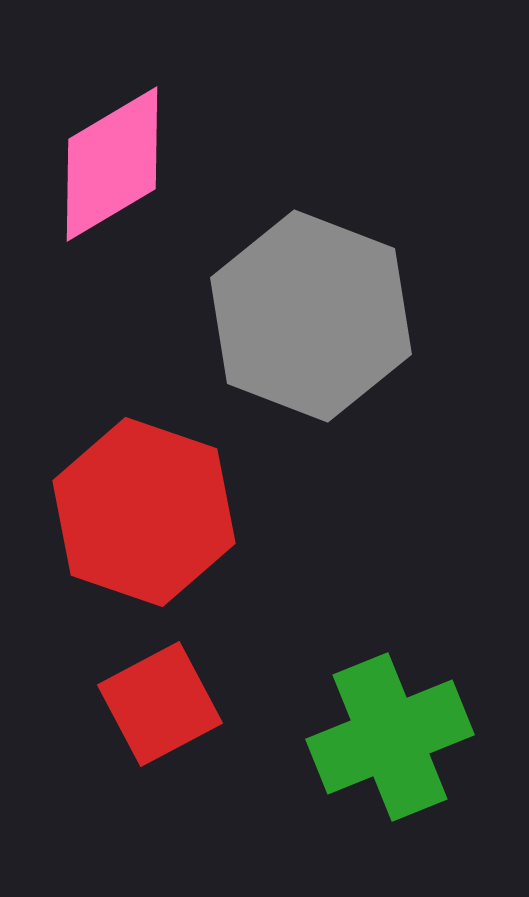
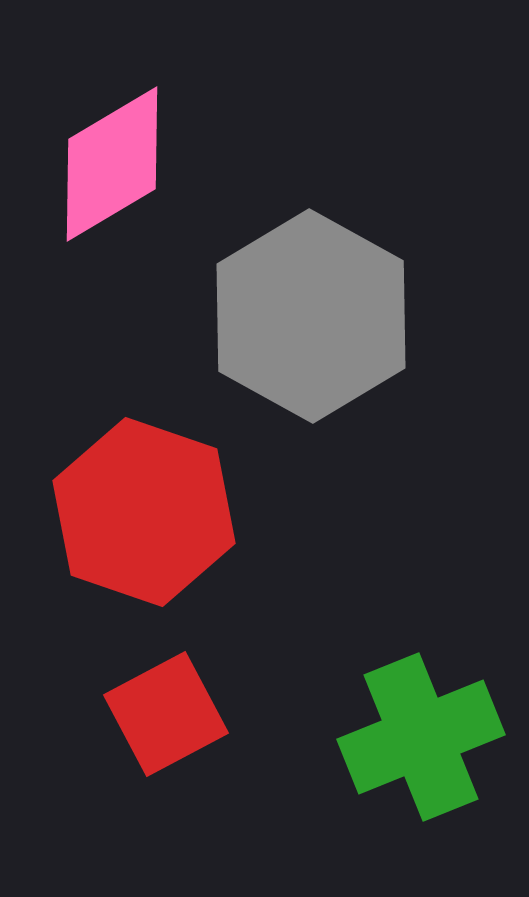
gray hexagon: rotated 8 degrees clockwise
red square: moved 6 px right, 10 px down
green cross: moved 31 px right
